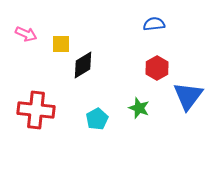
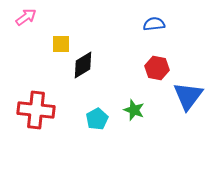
pink arrow: moved 17 px up; rotated 60 degrees counterclockwise
red hexagon: rotated 20 degrees counterclockwise
green star: moved 5 px left, 2 px down
